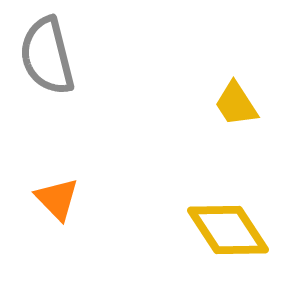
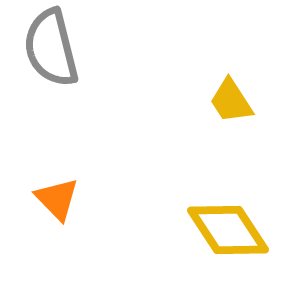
gray semicircle: moved 4 px right, 8 px up
yellow trapezoid: moved 5 px left, 3 px up
